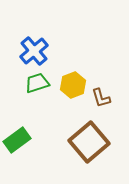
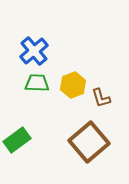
green trapezoid: rotated 20 degrees clockwise
